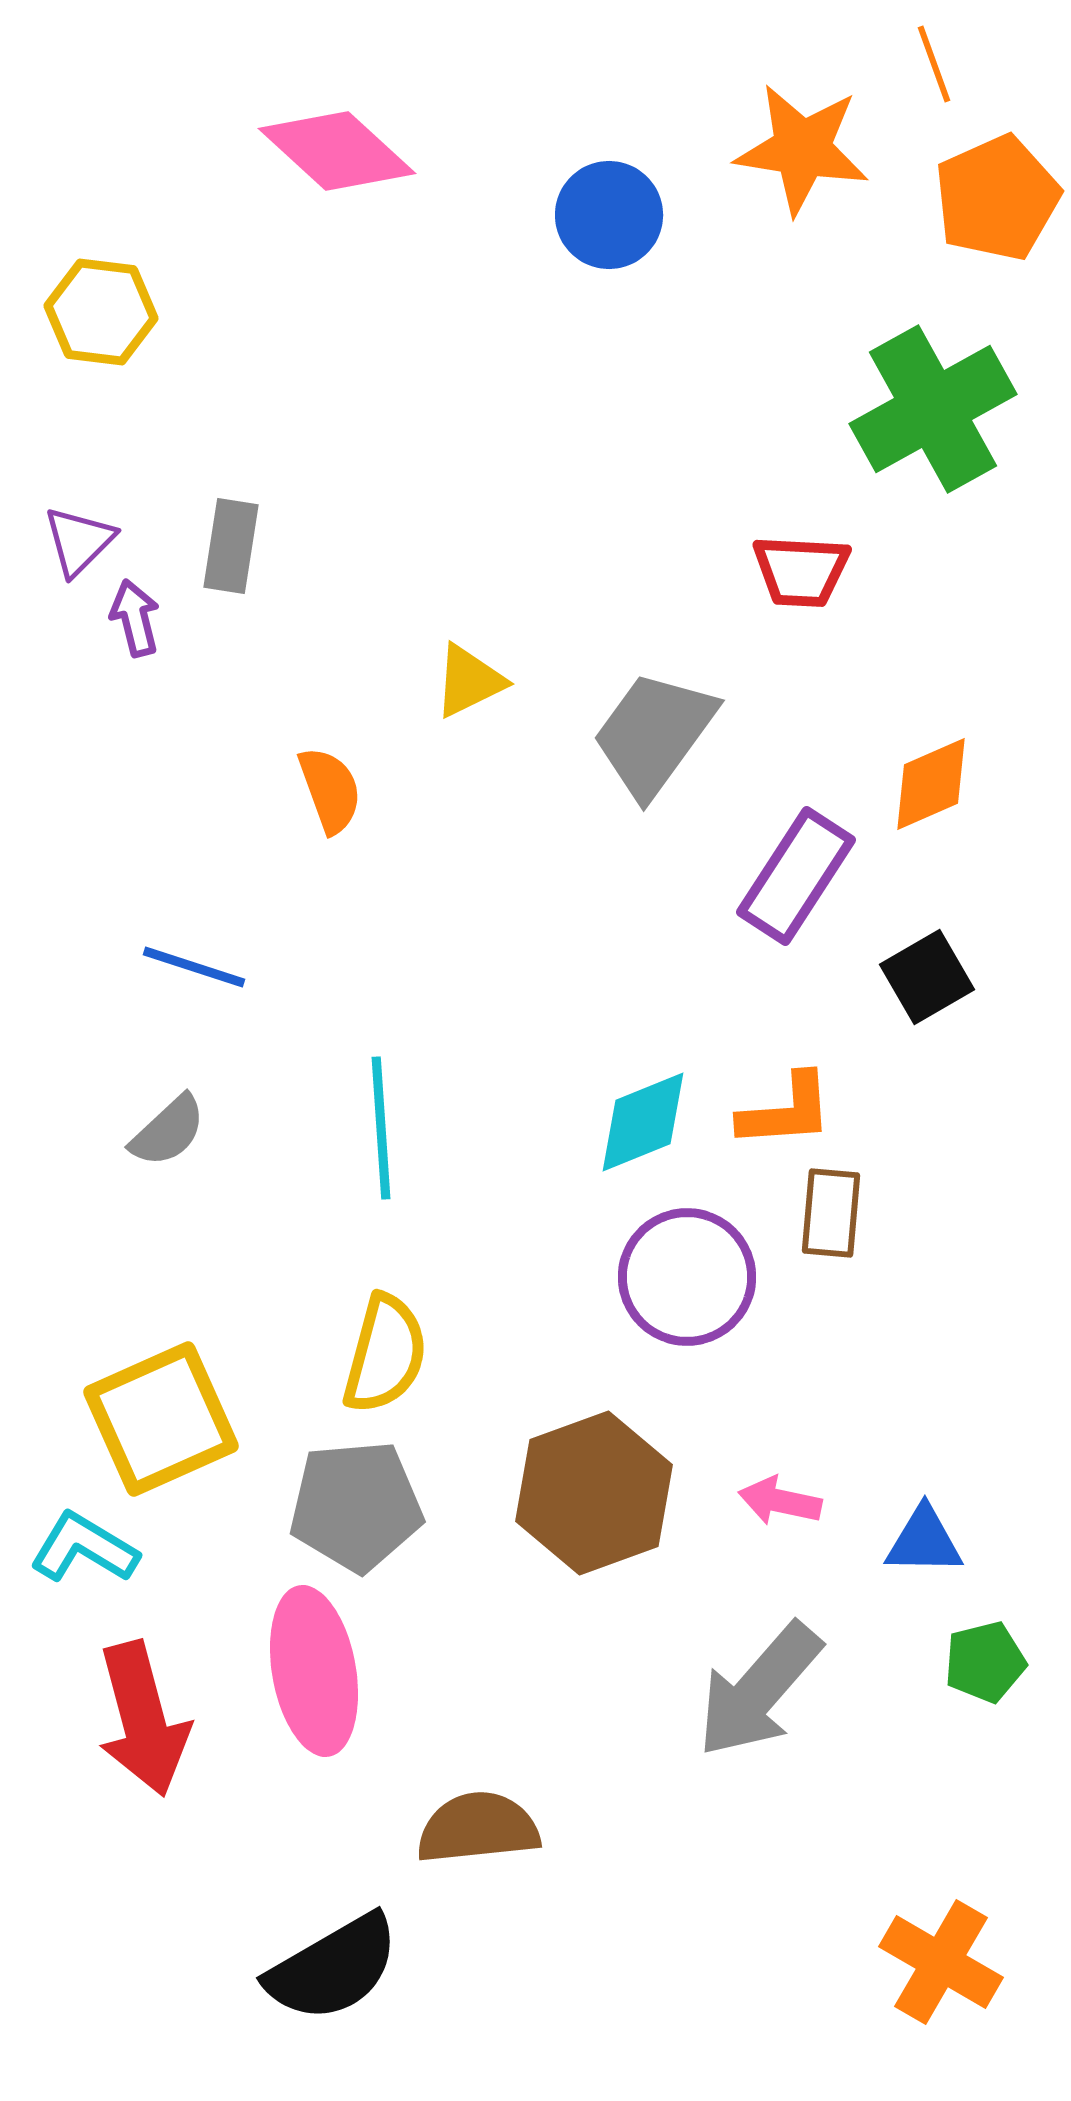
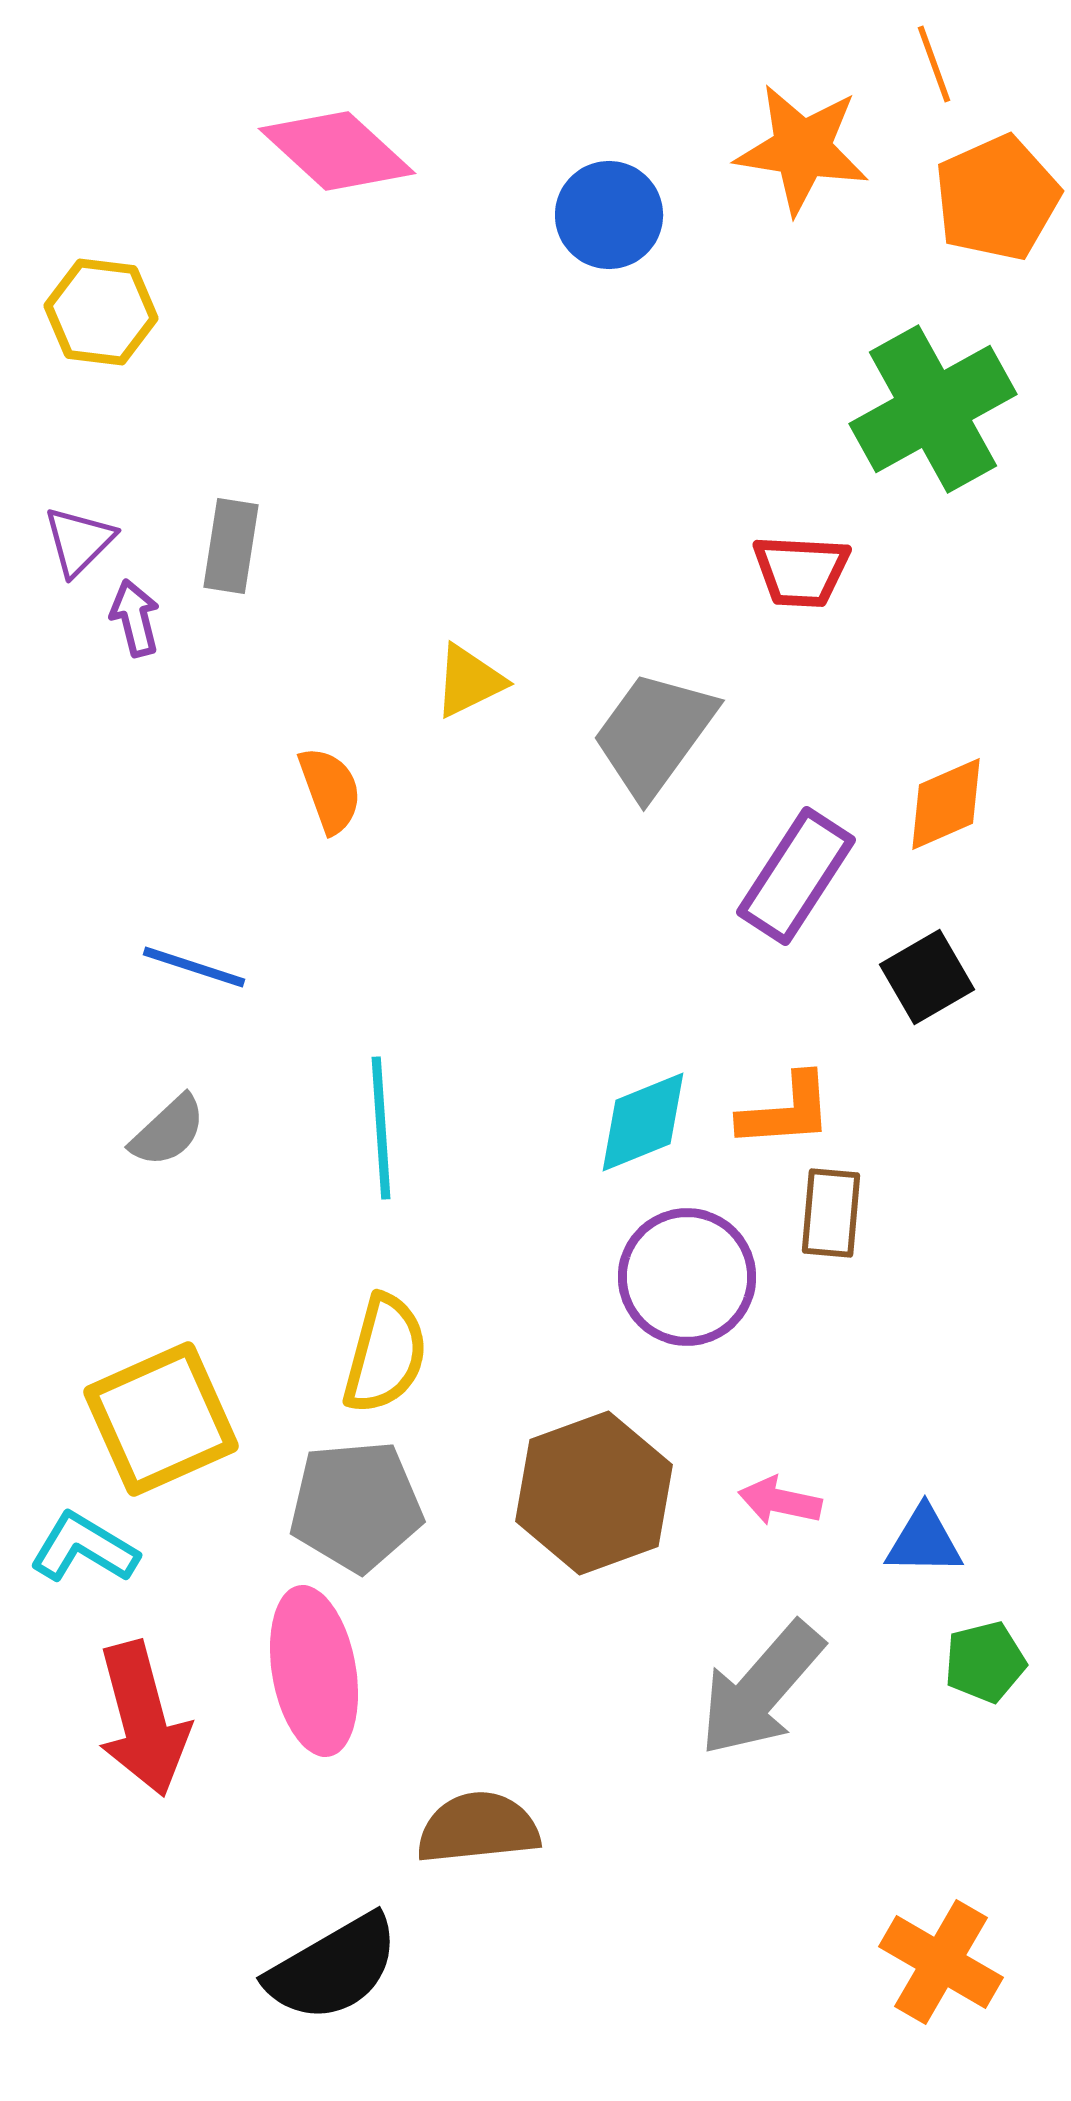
orange diamond: moved 15 px right, 20 px down
gray arrow: moved 2 px right, 1 px up
